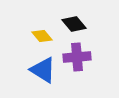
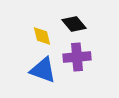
yellow diamond: rotated 25 degrees clockwise
blue triangle: rotated 12 degrees counterclockwise
